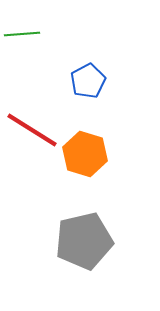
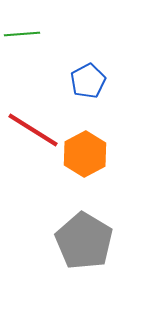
red line: moved 1 px right
orange hexagon: rotated 15 degrees clockwise
gray pentagon: rotated 28 degrees counterclockwise
